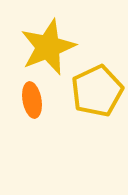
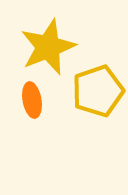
yellow pentagon: moved 1 px right; rotated 6 degrees clockwise
